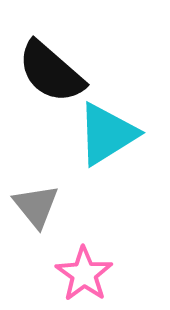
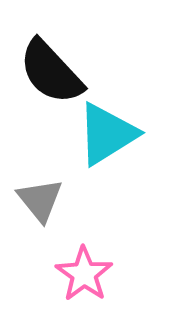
black semicircle: rotated 6 degrees clockwise
gray triangle: moved 4 px right, 6 px up
